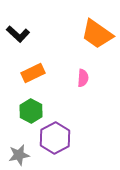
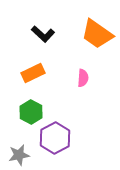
black L-shape: moved 25 px right
green hexagon: moved 1 px down
